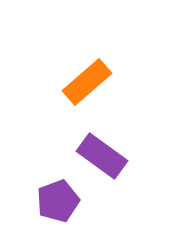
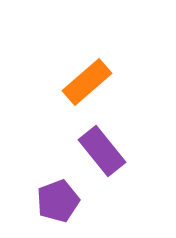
purple rectangle: moved 5 px up; rotated 15 degrees clockwise
